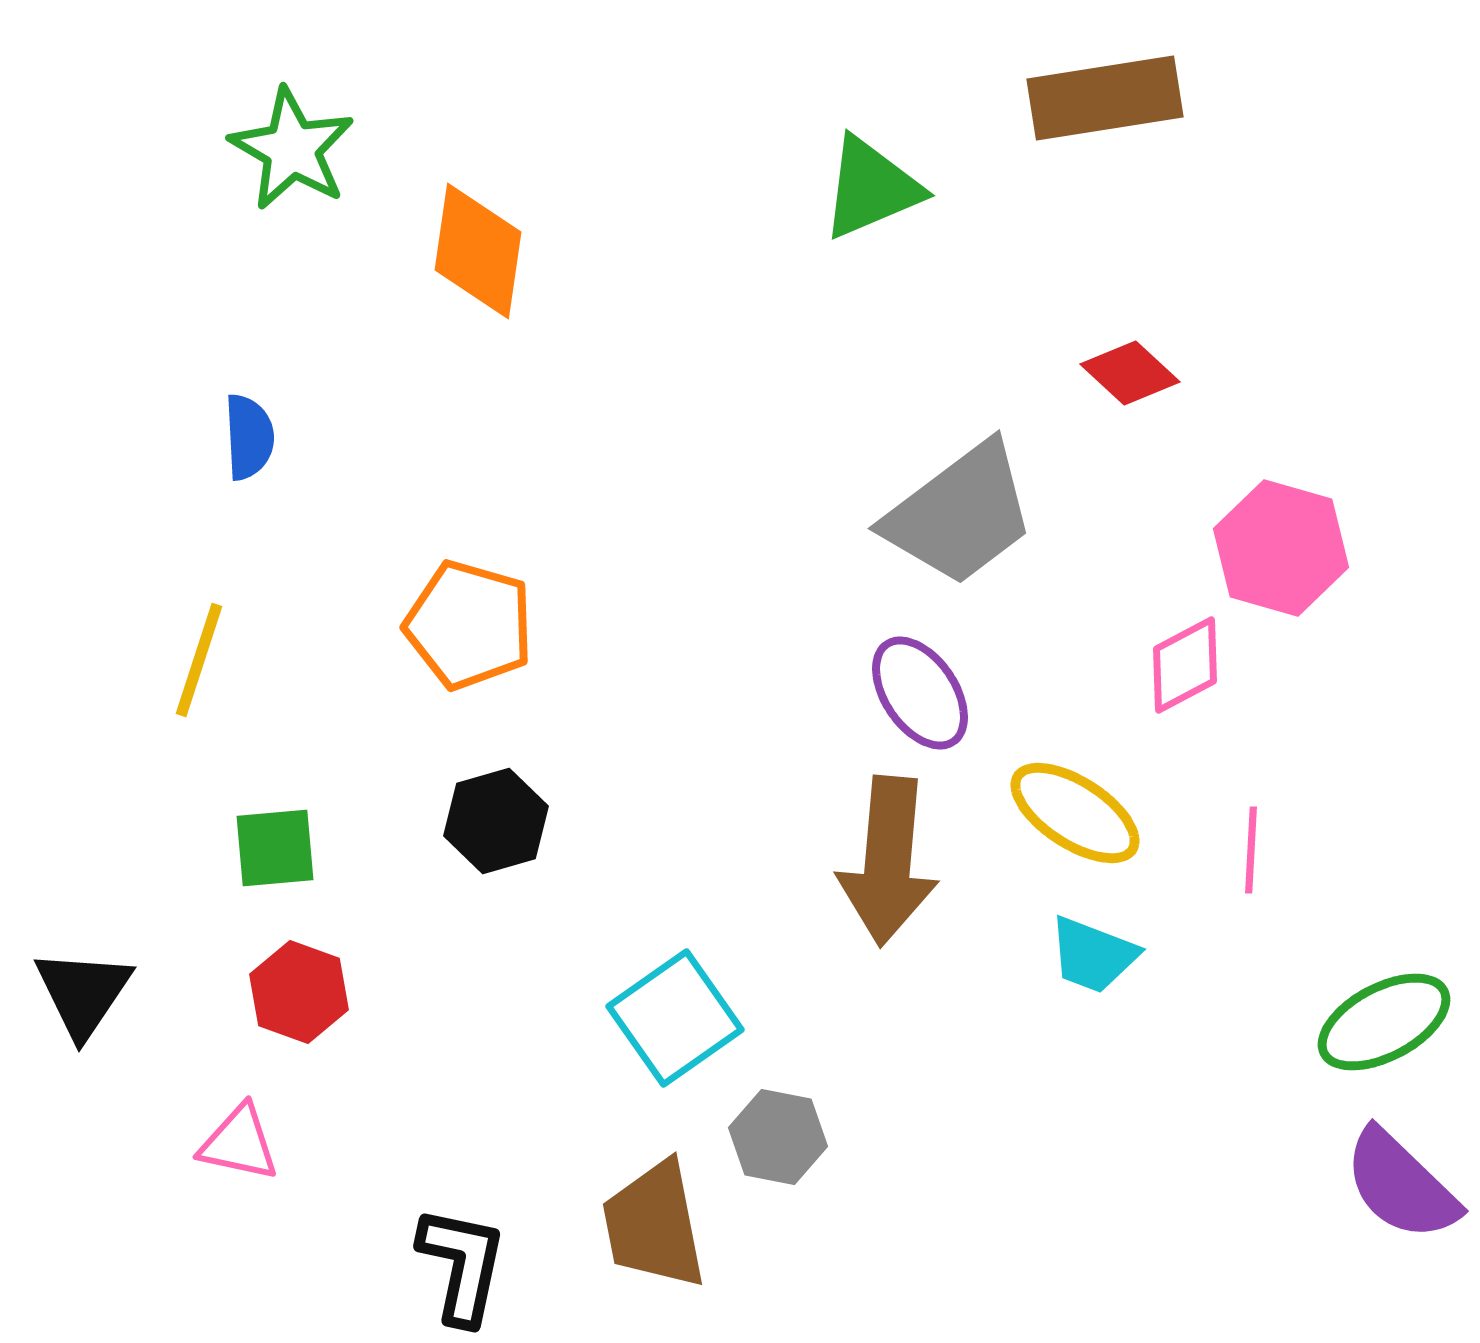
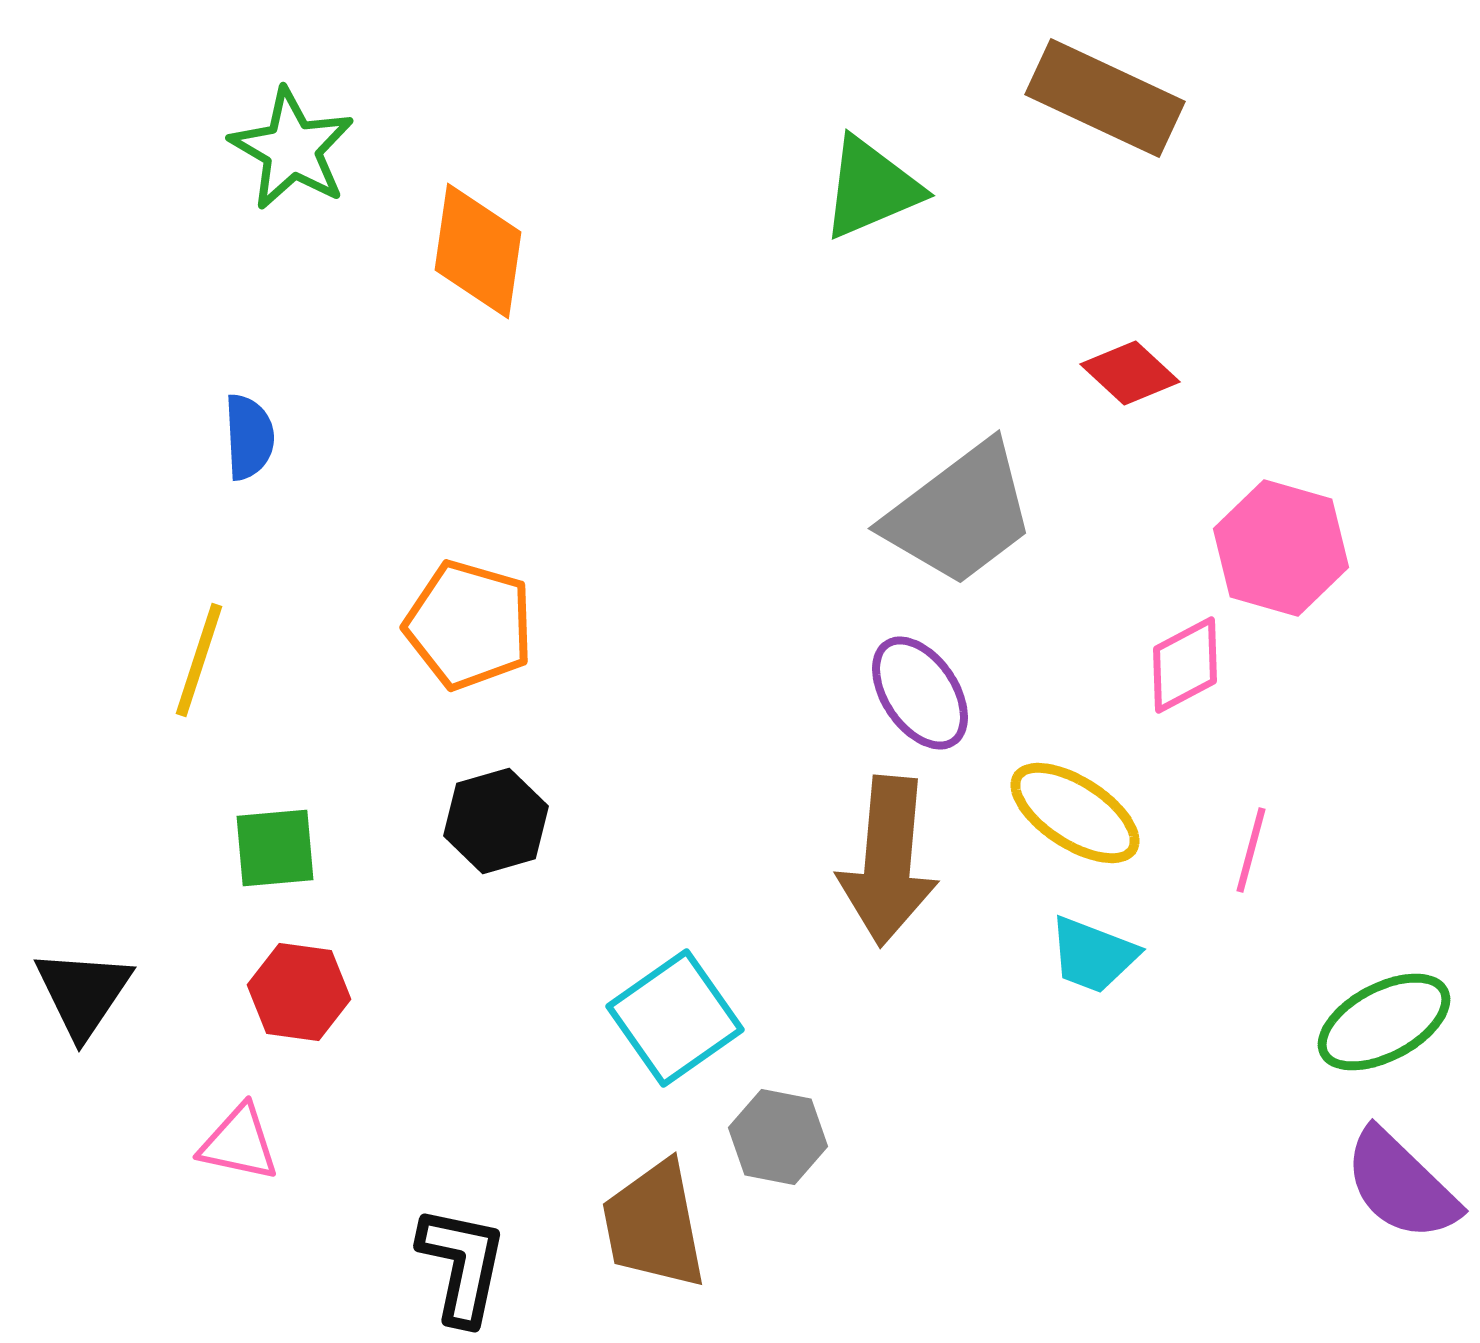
brown rectangle: rotated 34 degrees clockwise
pink line: rotated 12 degrees clockwise
red hexagon: rotated 12 degrees counterclockwise
